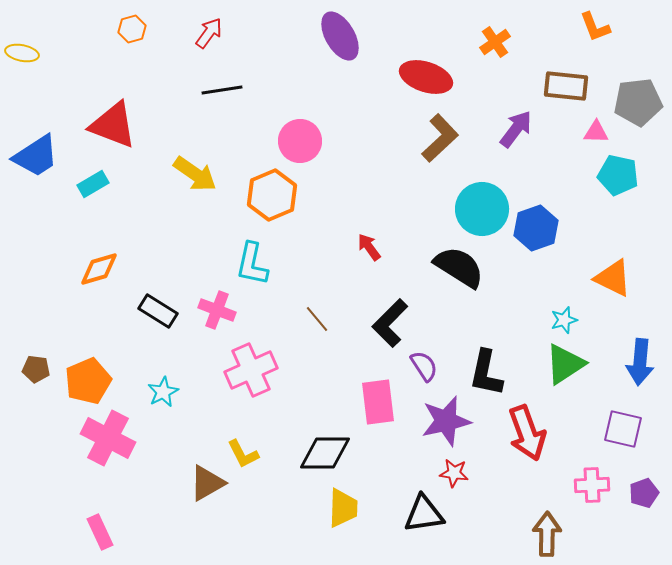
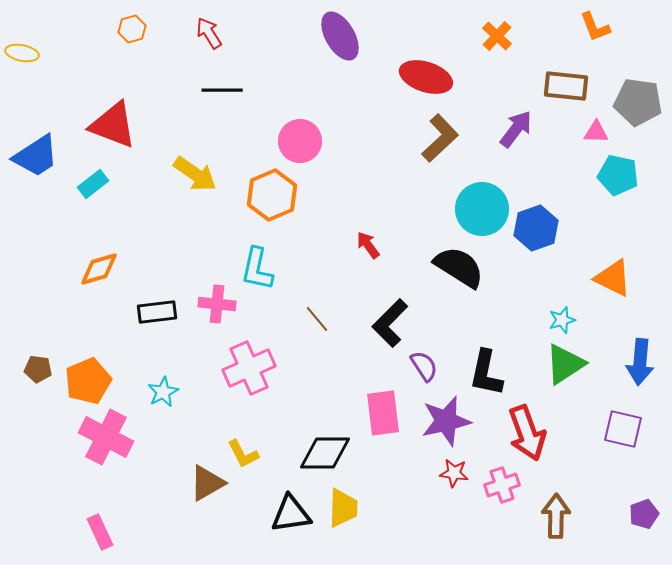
red arrow at (209, 33): rotated 68 degrees counterclockwise
orange cross at (495, 42): moved 2 px right, 6 px up; rotated 12 degrees counterclockwise
black line at (222, 90): rotated 9 degrees clockwise
gray pentagon at (638, 102): rotated 15 degrees clockwise
cyan rectangle at (93, 184): rotated 8 degrees counterclockwise
red arrow at (369, 247): moved 1 px left, 2 px up
cyan L-shape at (252, 264): moved 5 px right, 5 px down
pink cross at (217, 310): moved 6 px up; rotated 15 degrees counterclockwise
black rectangle at (158, 311): moved 1 px left, 1 px down; rotated 39 degrees counterclockwise
cyan star at (564, 320): moved 2 px left
brown pentagon at (36, 369): moved 2 px right
pink cross at (251, 370): moved 2 px left, 2 px up
pink rectangle at (378, 402): moved 5 px right, 11 px down
pink cross at (108, 438): moved 2 px left, 1 px up
pink cross at (592, 485): moved 90 px left; rotated 16 degrees counterclockwise
purple pentagon at (644, 493): moved 21 px down
black triangle at (424, 514): moved 133 px left
brown arrow at (547, 534): moved 9 px right, 18 px up
